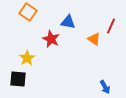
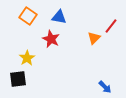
orange square: moved 4 px down
blue triangle: moved 9 px left, 5 px up
red line: rotated 14 degrees clockwise
orange triangle: moved 1 px up; rotated 40 degrees clockwise
black square: rotated 12 degrees counterclockwise
blue arrow: rotated 16 degrees counterclockwise
